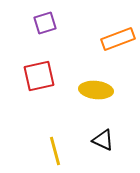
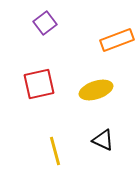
purple square: rotated 20 degrees counterclockwise
orange rectangle: moved 1 px left, 1 px down
red square: moved 8 px down
yellow ellipse: rotated 24 degrees counterclockwise
